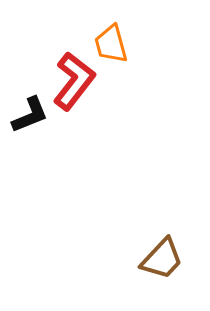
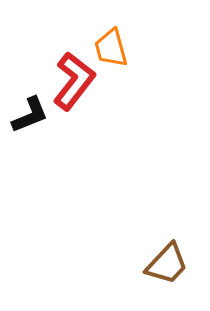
orange trapezoid: moved 4 px down
brown trapezoid: moved 5 px right, 5 px down
